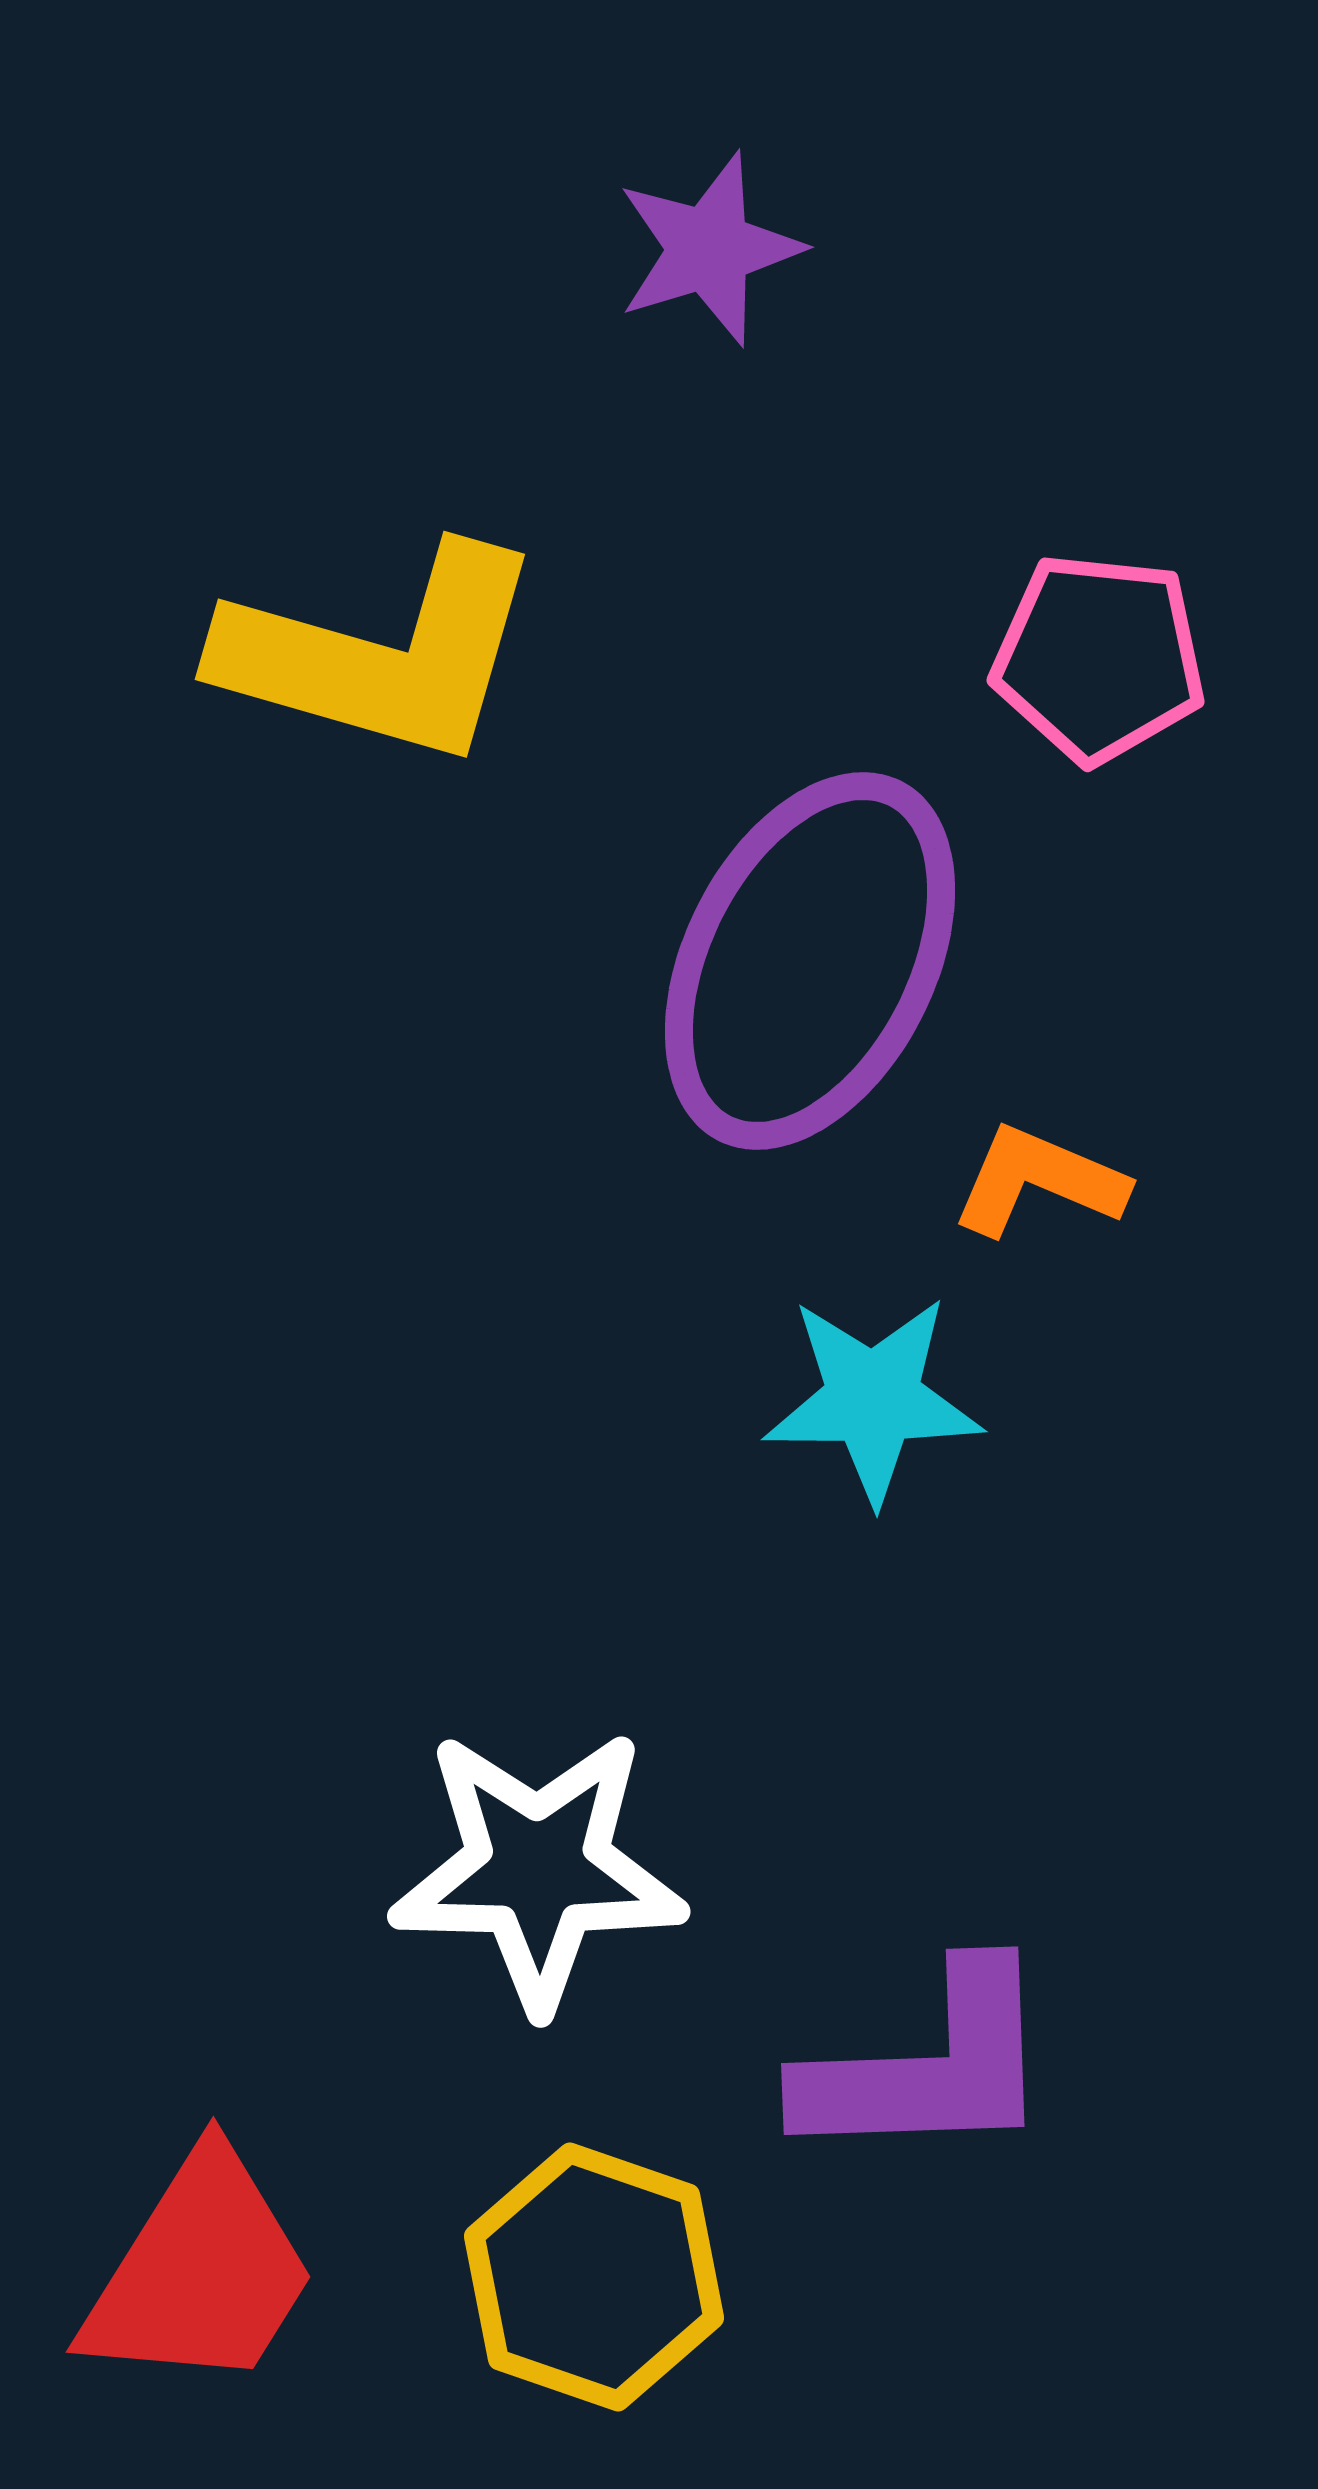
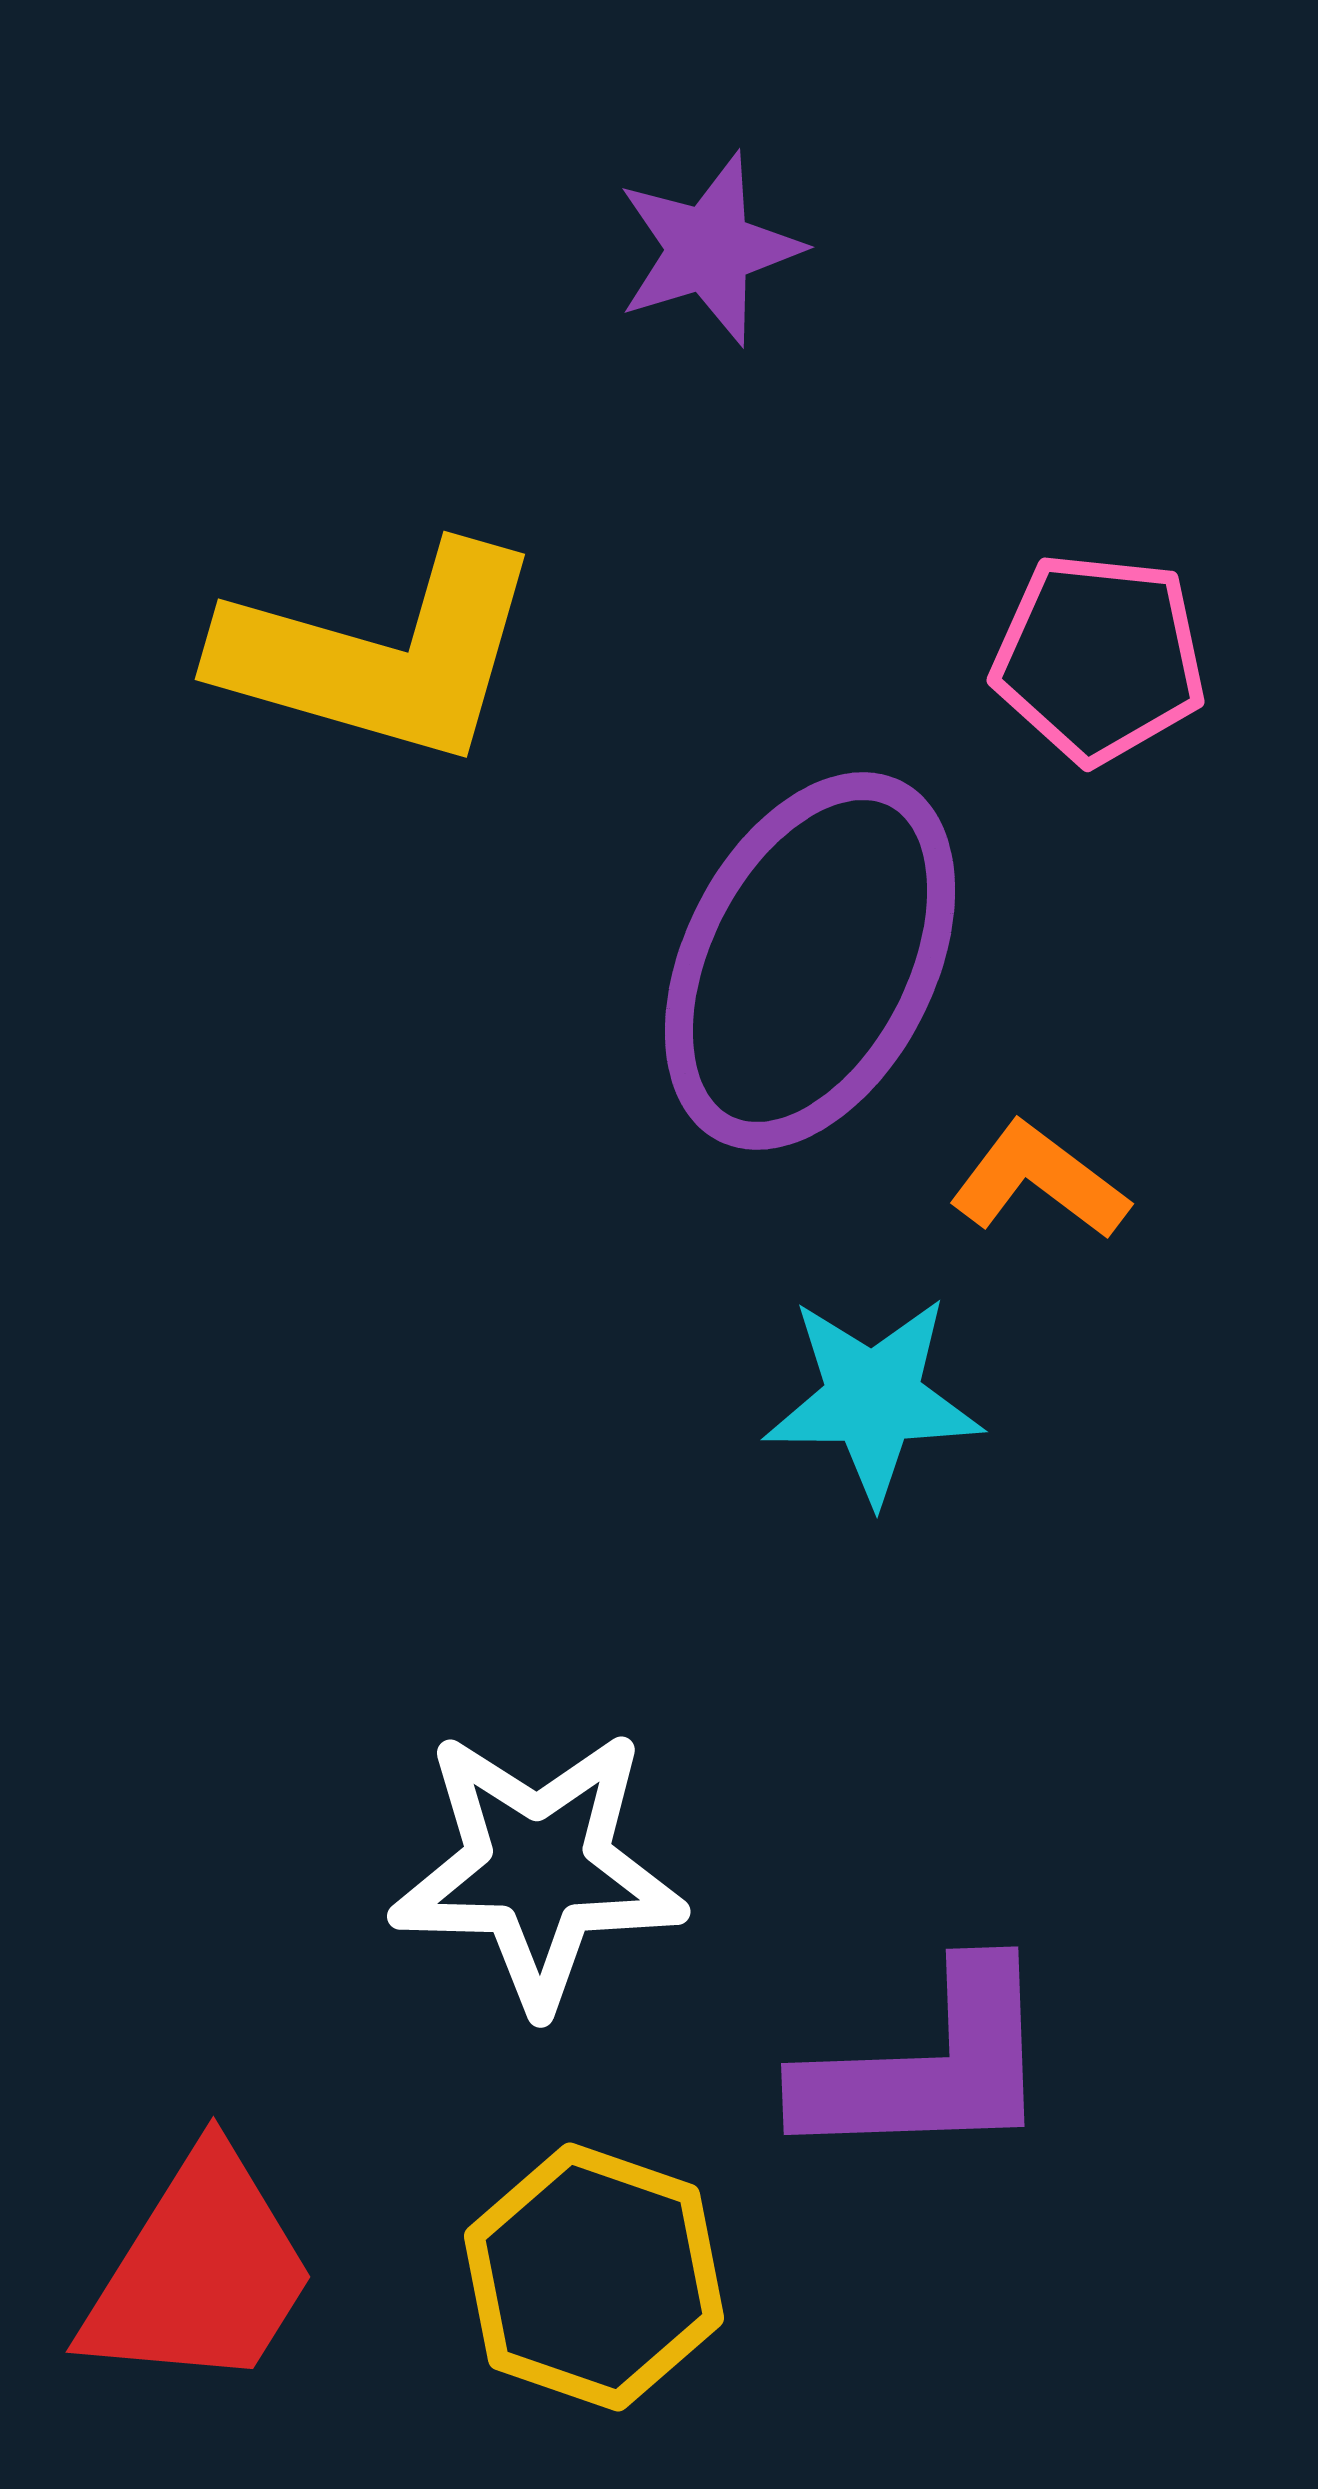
orange L-shape: rotated 14 degrees clockwise
